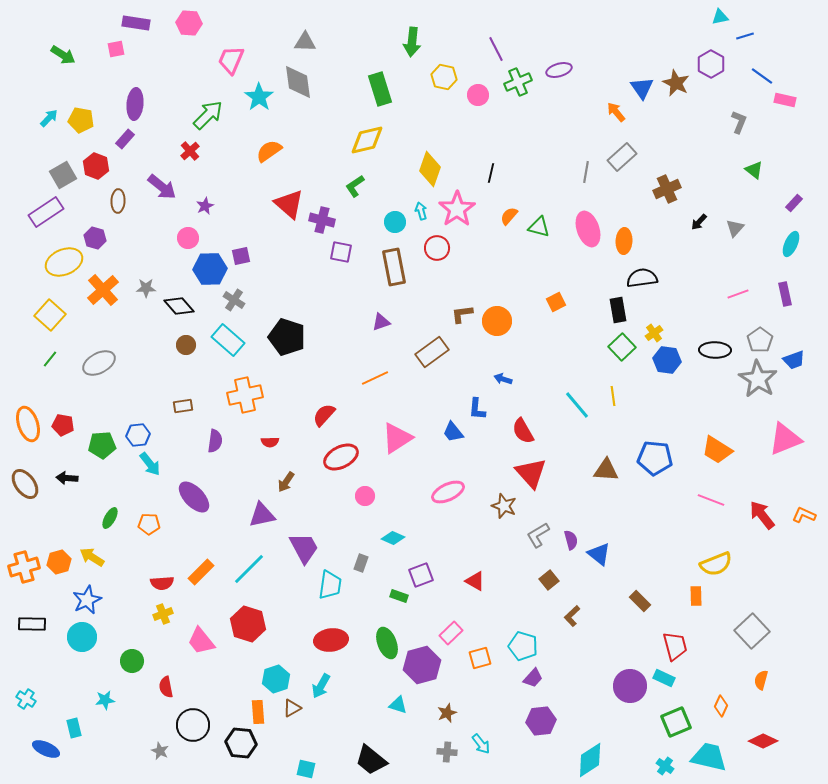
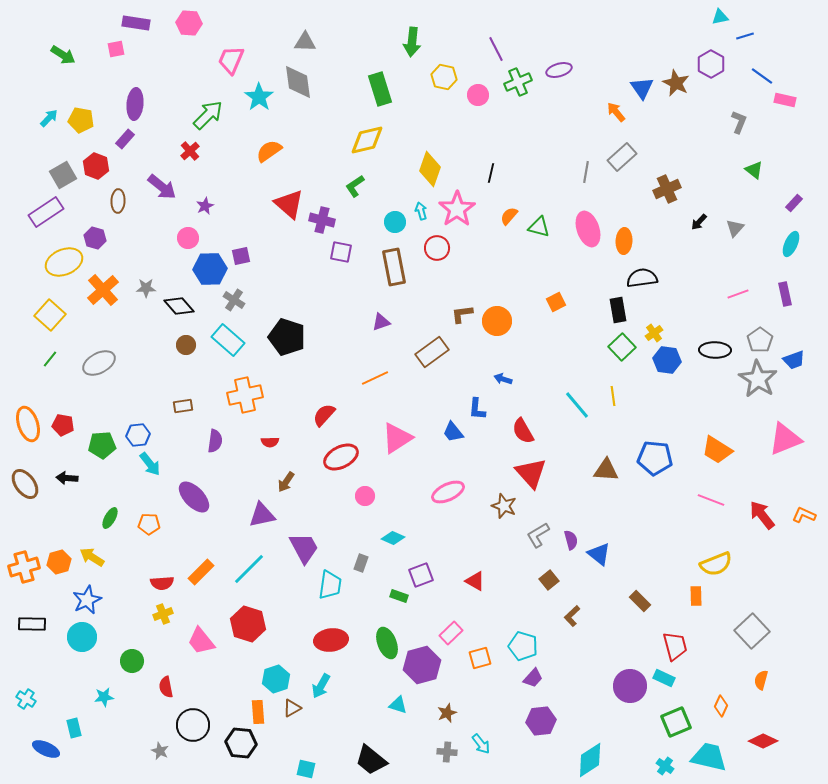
cyan star at (105, 700): moved 1 px left, 3 px up
